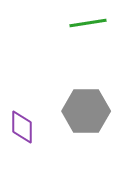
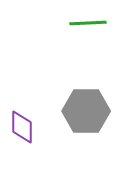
green line: rotated 6 degrees clockwise
